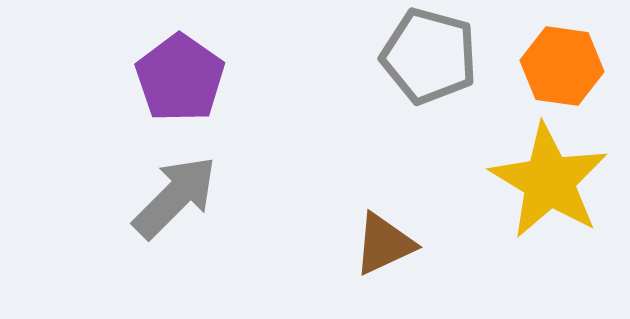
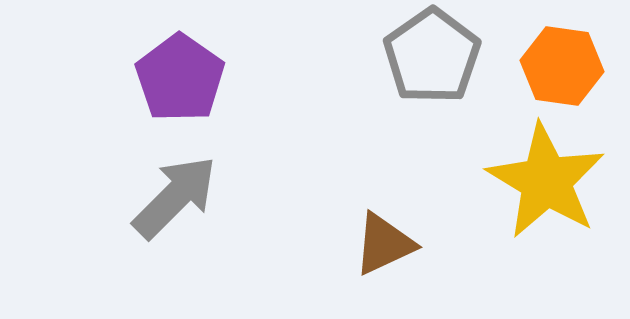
gray pentagon: moved 3 px right; rotated 22 degrees clockwise
yellow star: moved 3 px left
